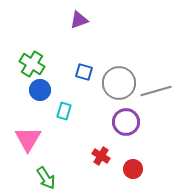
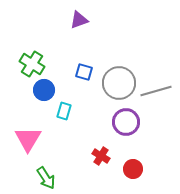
blue circle: moved 4 px right
